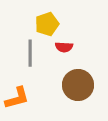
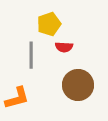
yellow pentagon: moved 2 px right
gray line: moved 1 px right, 2 px down
